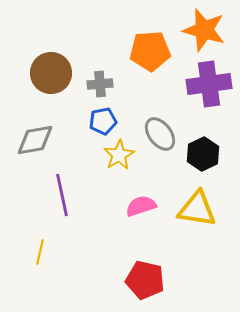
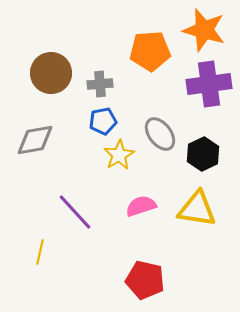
purple line: moved 13 px right, 17 px down; rotated 30 degrees counterclockwise
